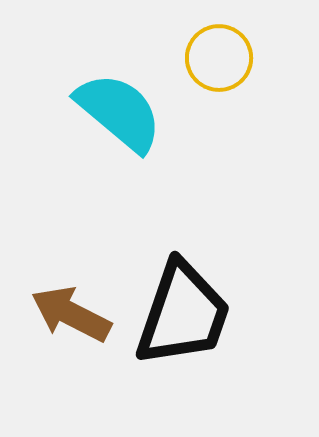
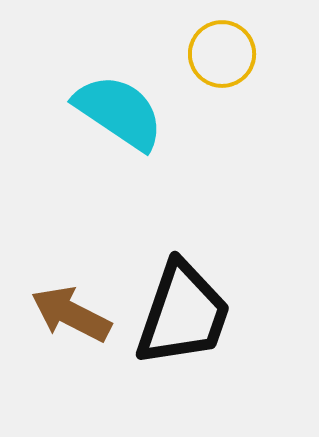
yellow circle: moved 3 px right, 4 px up
cyan semicircle: rotated 6 degrees counterclockwise
